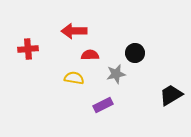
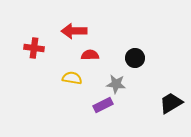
red cross: moved 6 px right, 1 px up; rotated 12 degrees clockwise
black circle: moved 5 px down
gray star: moved 10 px down; rotated 18 degrees clockwise
yellow semicircle: moved 2 px left
black trapezoid: moved 8 px down
